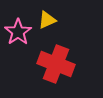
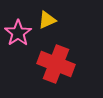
pink star: moved 1 px down
